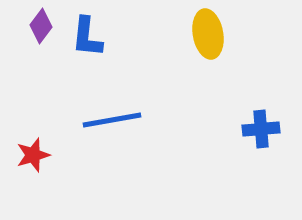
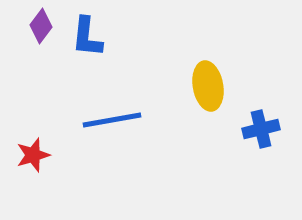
yellow ellipse: moved 52 px down
blue cross: rotated 9 degrees counterclockwise
